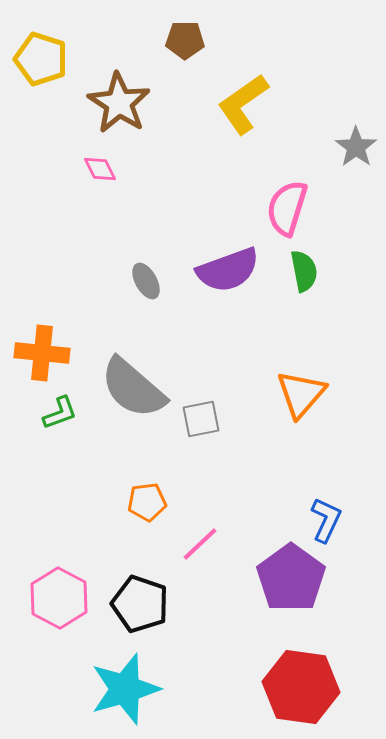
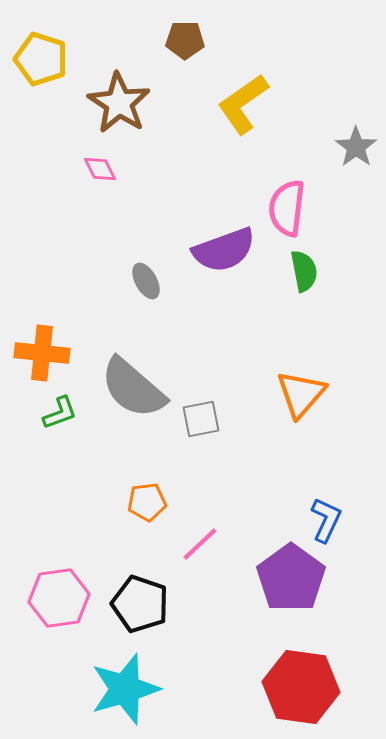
pink semicircle: rotated 10 degrees counterclockwise
purple semicircle: moved 4 px left, 20 px up
pink hexagon: rotated 24 degrees clockwise
